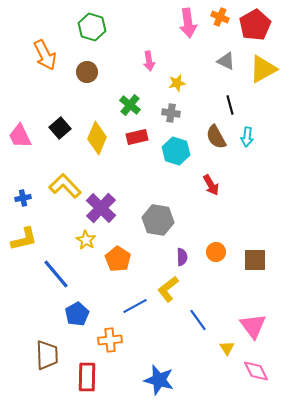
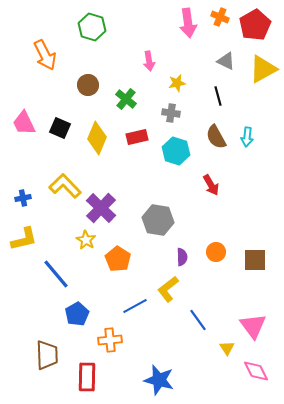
brown circle at (87, 72): moved 1 px right, 13 px down
green cross at (130, 105): moved 4 px left, 6 px up
black line at (230, 105): moved 12 px left, 9 px up
black square at (60, 128): rotated 25 degrees counterclockwise
pink trapezoid at (20, 136): moved 4 px right, 13 px up
